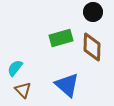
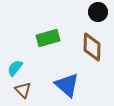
black circle: moved 5 px right
green rectangle: moved 13 px left
